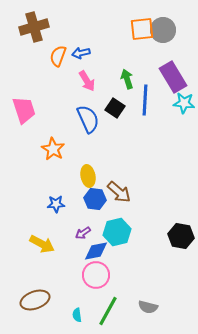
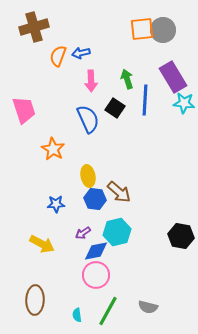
pink arrow: moved 4 px right; rotated 30 degrees clockwise
brown ellipse: rotated 68 degrees counterclockwise
